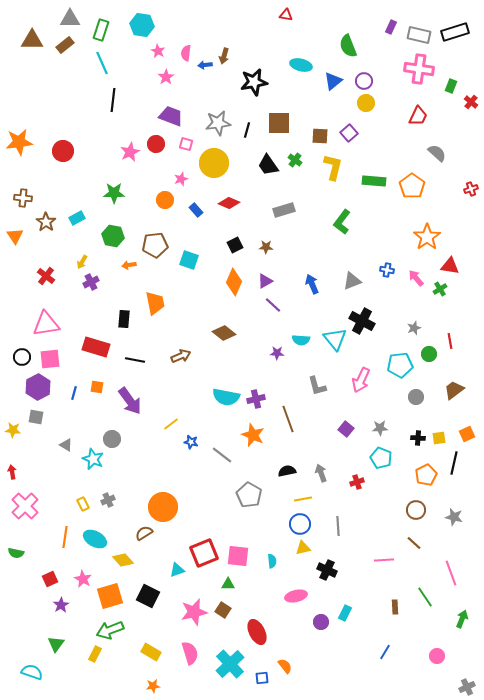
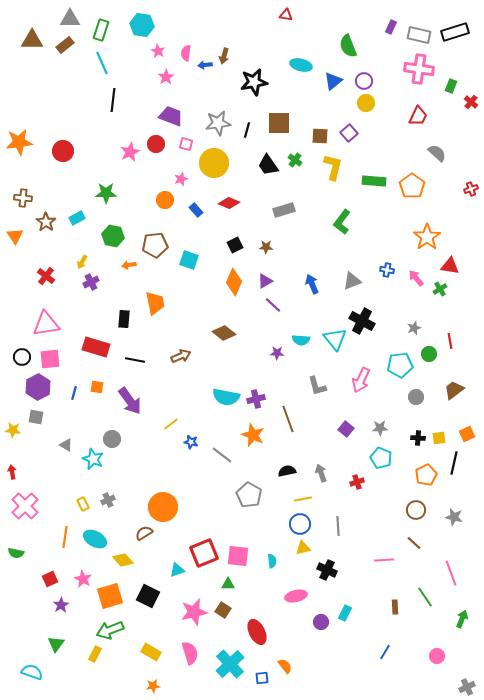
green star at (114, 193): moved 8 px left
